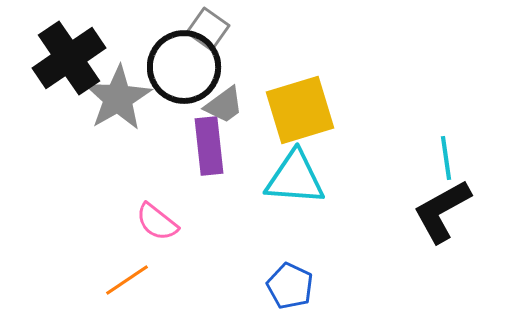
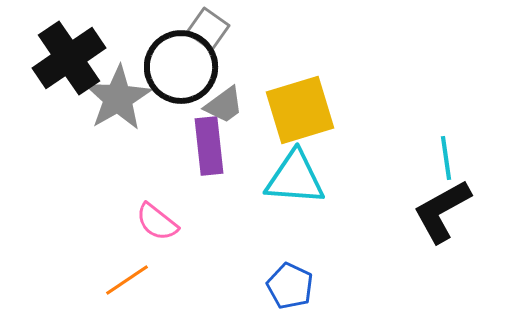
black circle: moved 3 px left
